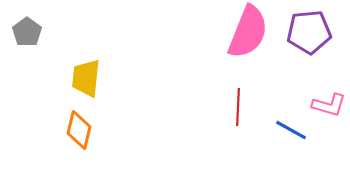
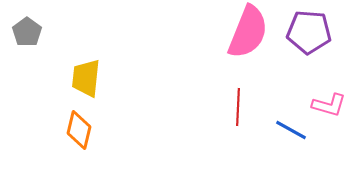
purple pentagon: rotated 9 degrees clockwise
